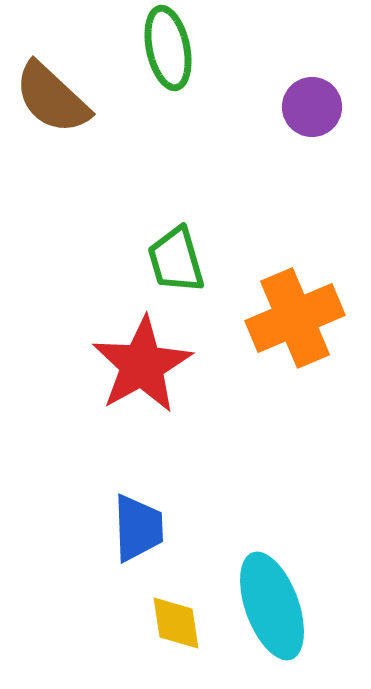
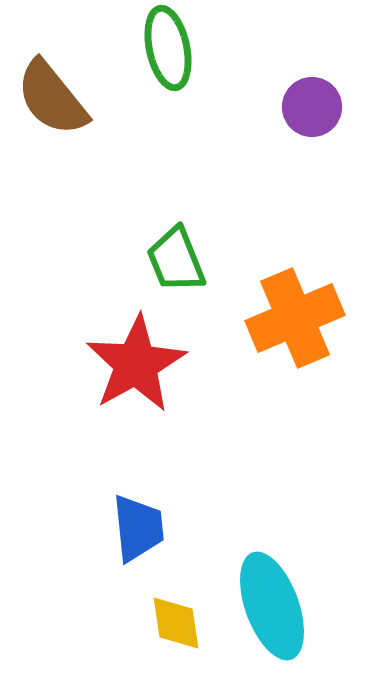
brown semicircle: rotated 8 degrees clockwise
green trapezoid: rotated 6 degrees counterclockwise
red star: moved 6 px left, 1 px up
blue trapezoid: rotated 4 degrees counterclockwise
